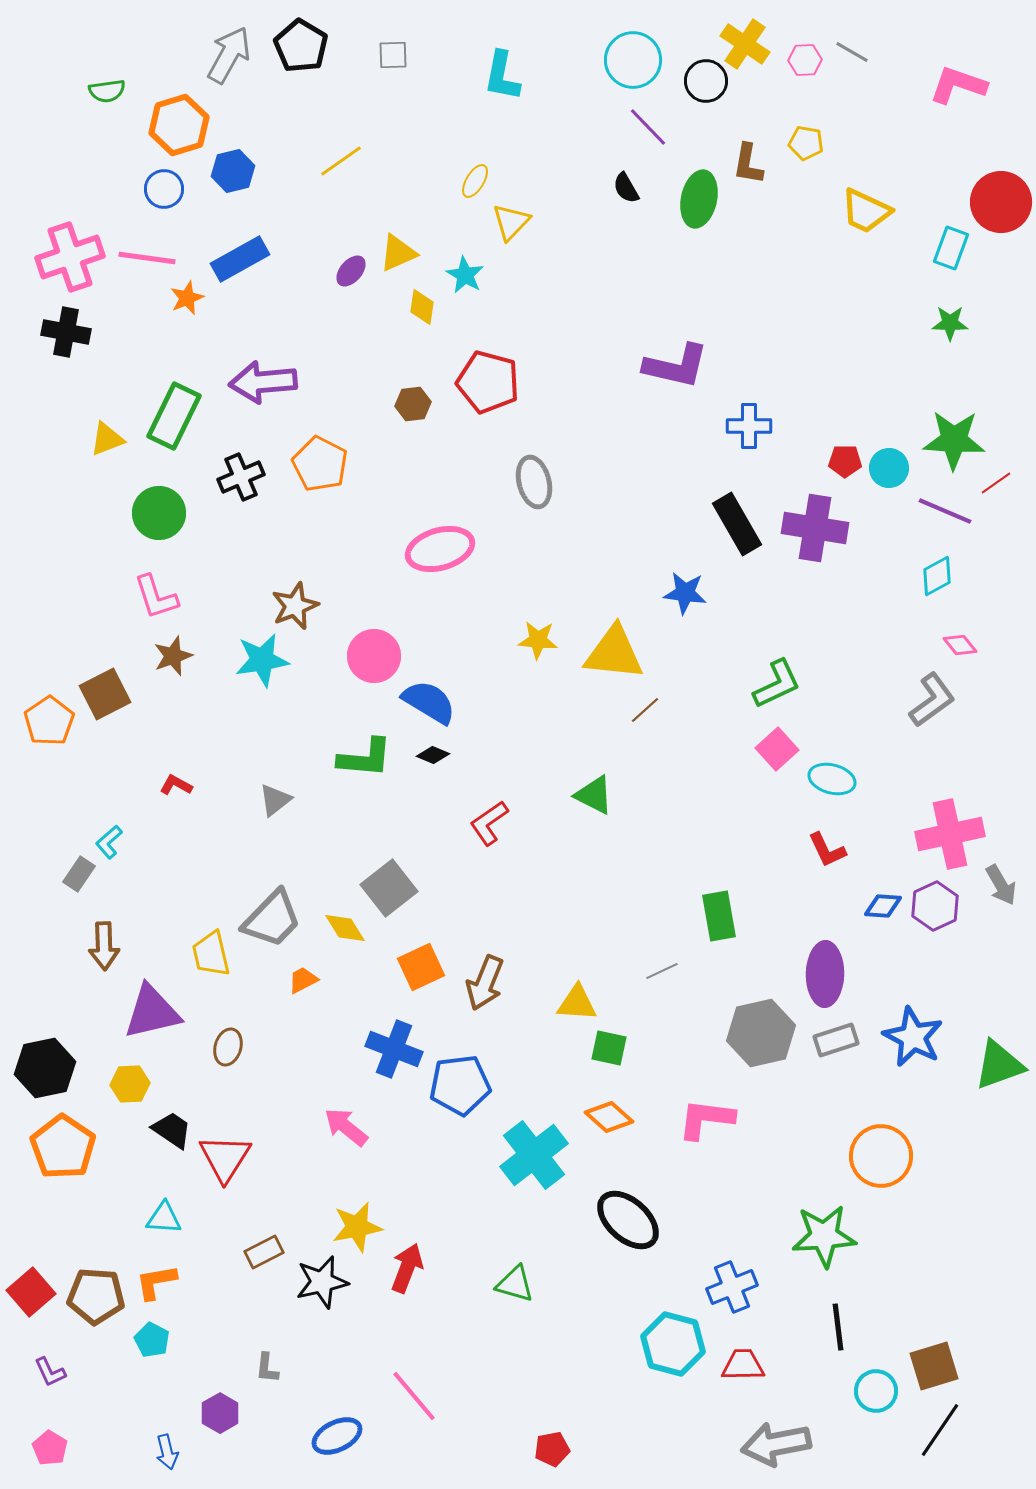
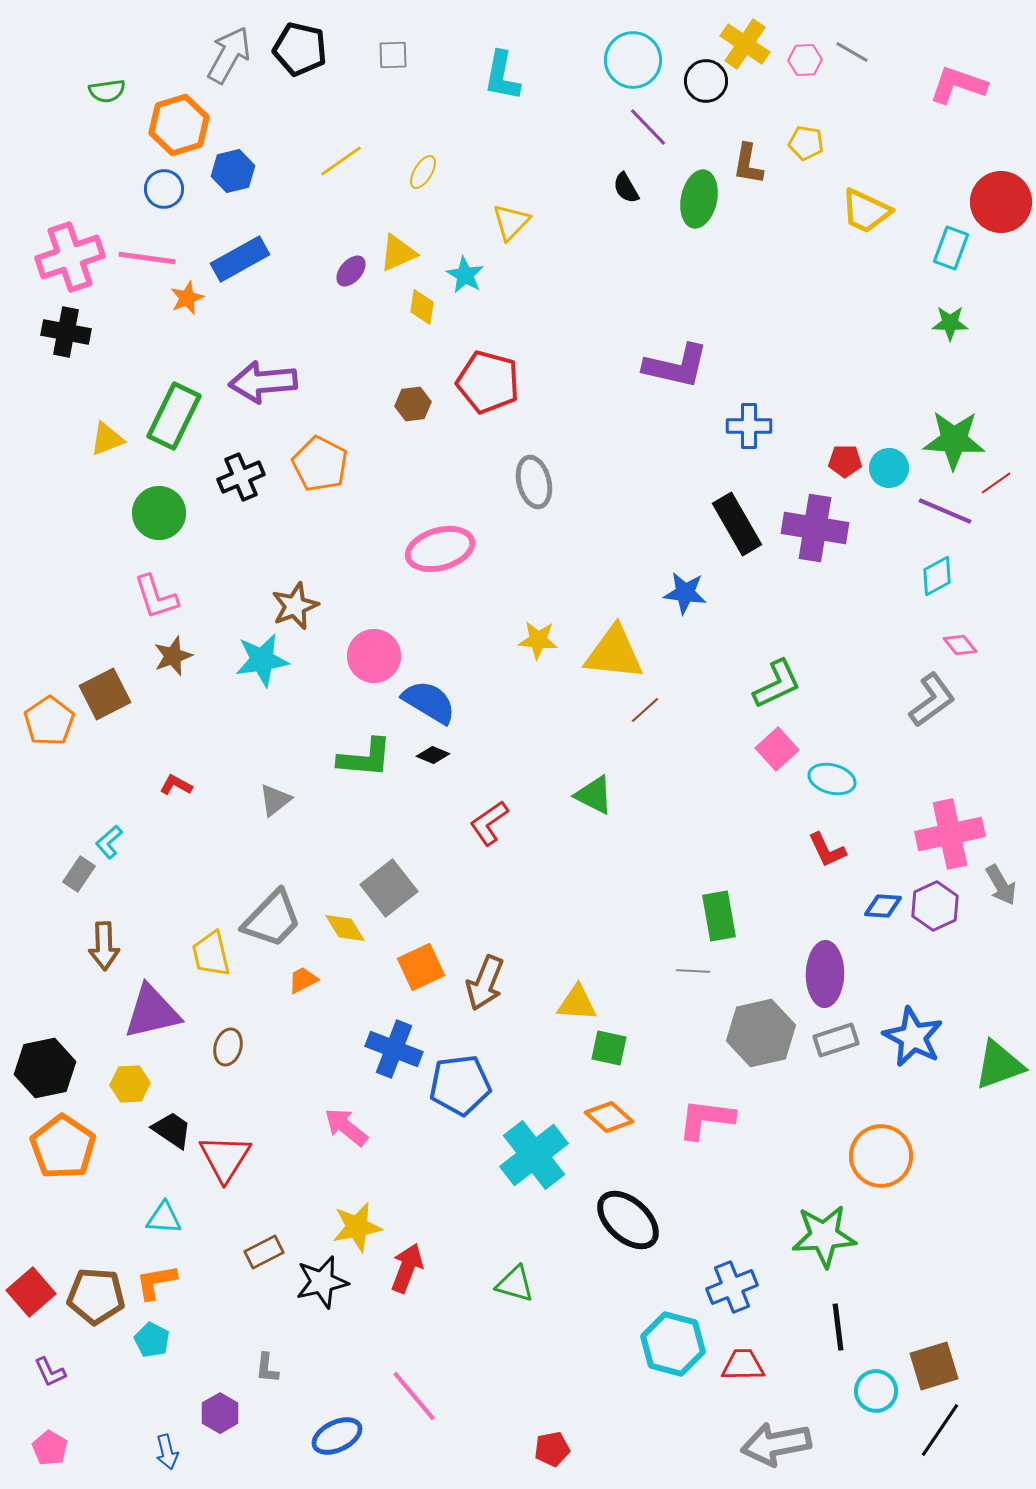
black pentagon at (301, 46): moved 1 px left, 3 px down; rotated 18 degrees counterclockwise
yellow ellipse at (475, 181): moved 52 px left, 9 px up
gray line at (662, 971): moved 31 px right; rotated 28 degrees clockwise
